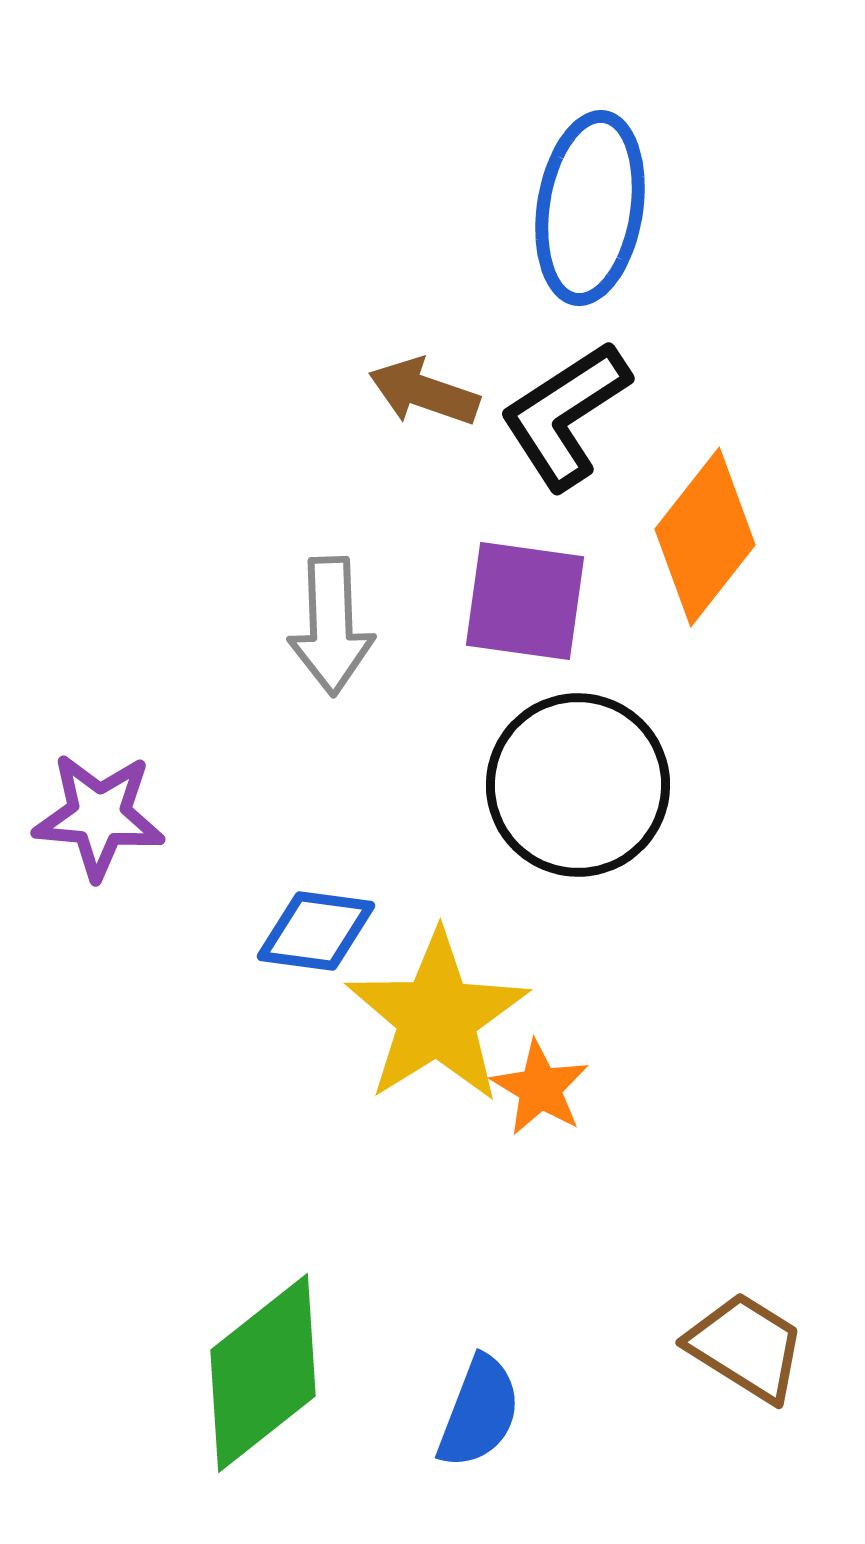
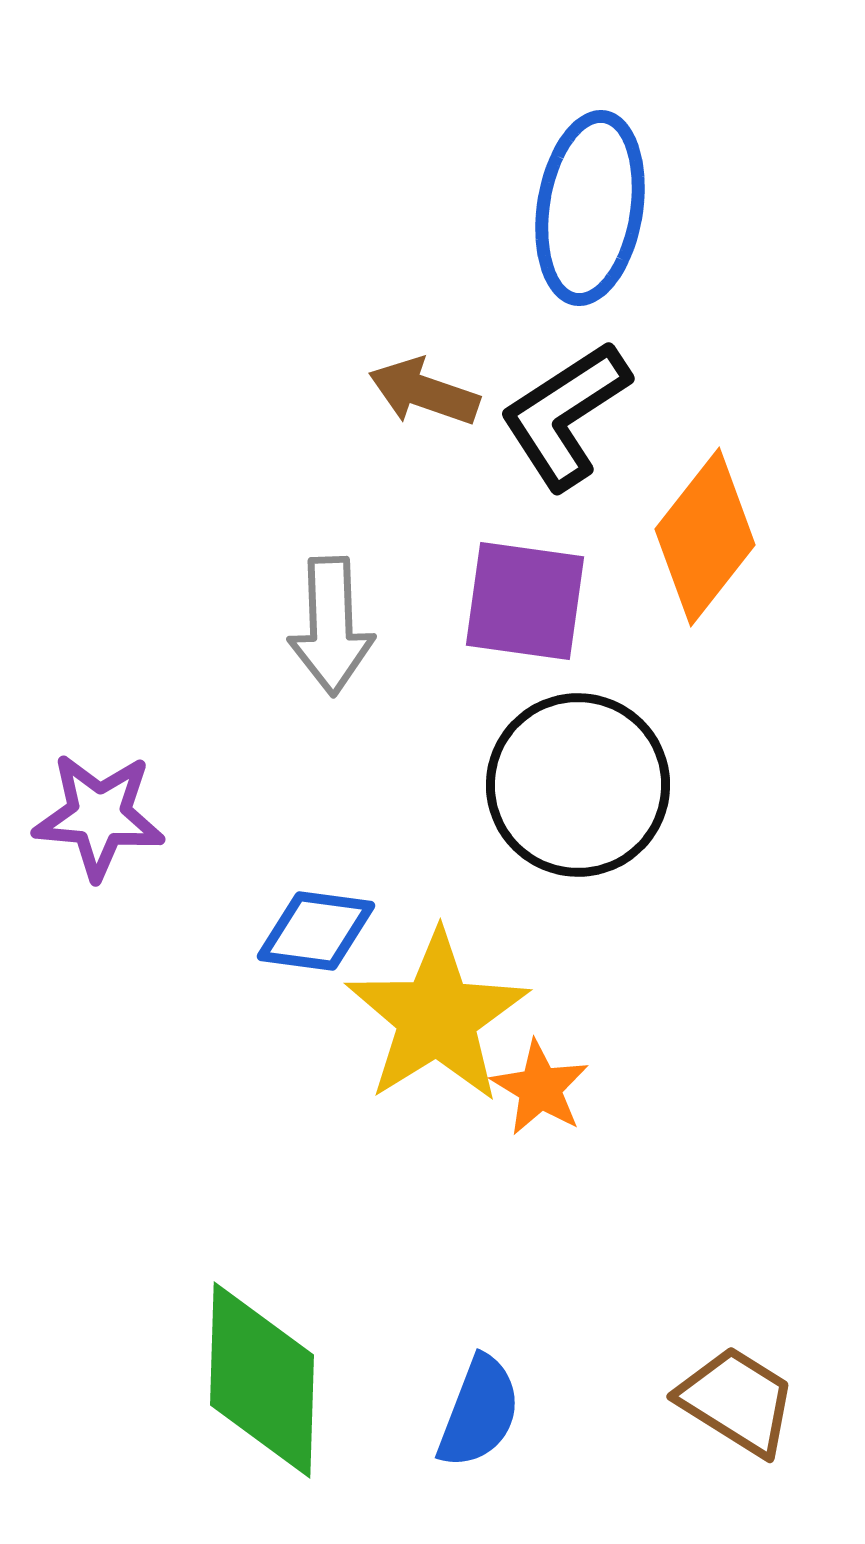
brown trapezoid: moved 9 px left, 54 px down
green diamond: moved 1 px left, 7 px down; rotated 50 degrees counterclockwise
